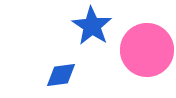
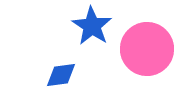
pink circle: moved 1 px up
